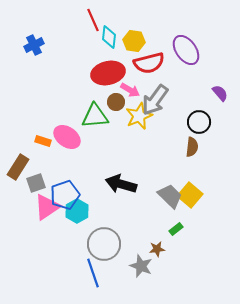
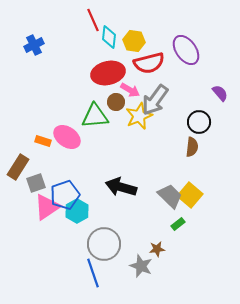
black arrow: moved 3 px down
green rectangle: moved 2 px right, 5 px up
